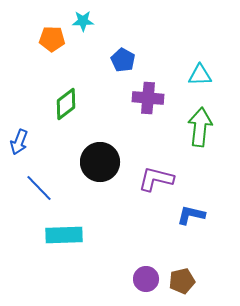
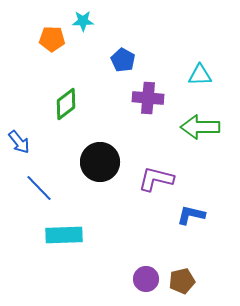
green arrow: rotated 96 degrees counterclockwise
blue arrow: rotated 60 degrees counterclockwise
